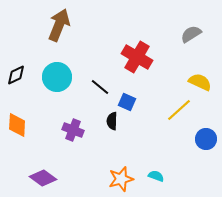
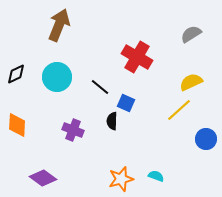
black diamond: moved 1 px up
yellow semicircle: moved 9 px left; rotated 50 degrees counterclockwise
blue square: moved 1 px left, 1 px down
